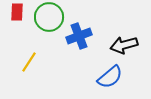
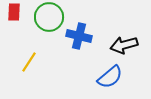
red rectangle: moved 3 px left
blue cross: rotated 35 degrees clockwise
